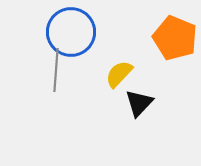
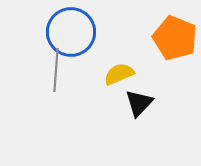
yellow semicircle: rotated 24 degrees clockwise
